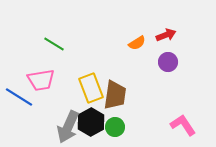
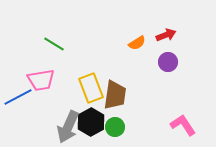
blue line: moved 1 px left; rotated 60 degrees counterclockwise
